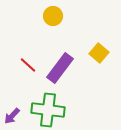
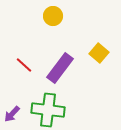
red line: moved 4 px left
purple arrow: moved 2 px up
